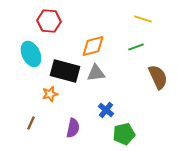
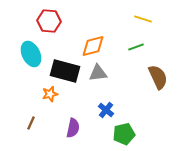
gray triangle: moved 2 px right
